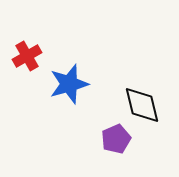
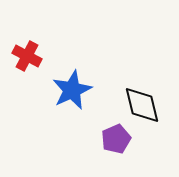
red cross: rotated 32 degrees counterclockwise
blue star: moved 3 px right, 6 px down; rotated 9 degrees counterclockwise
